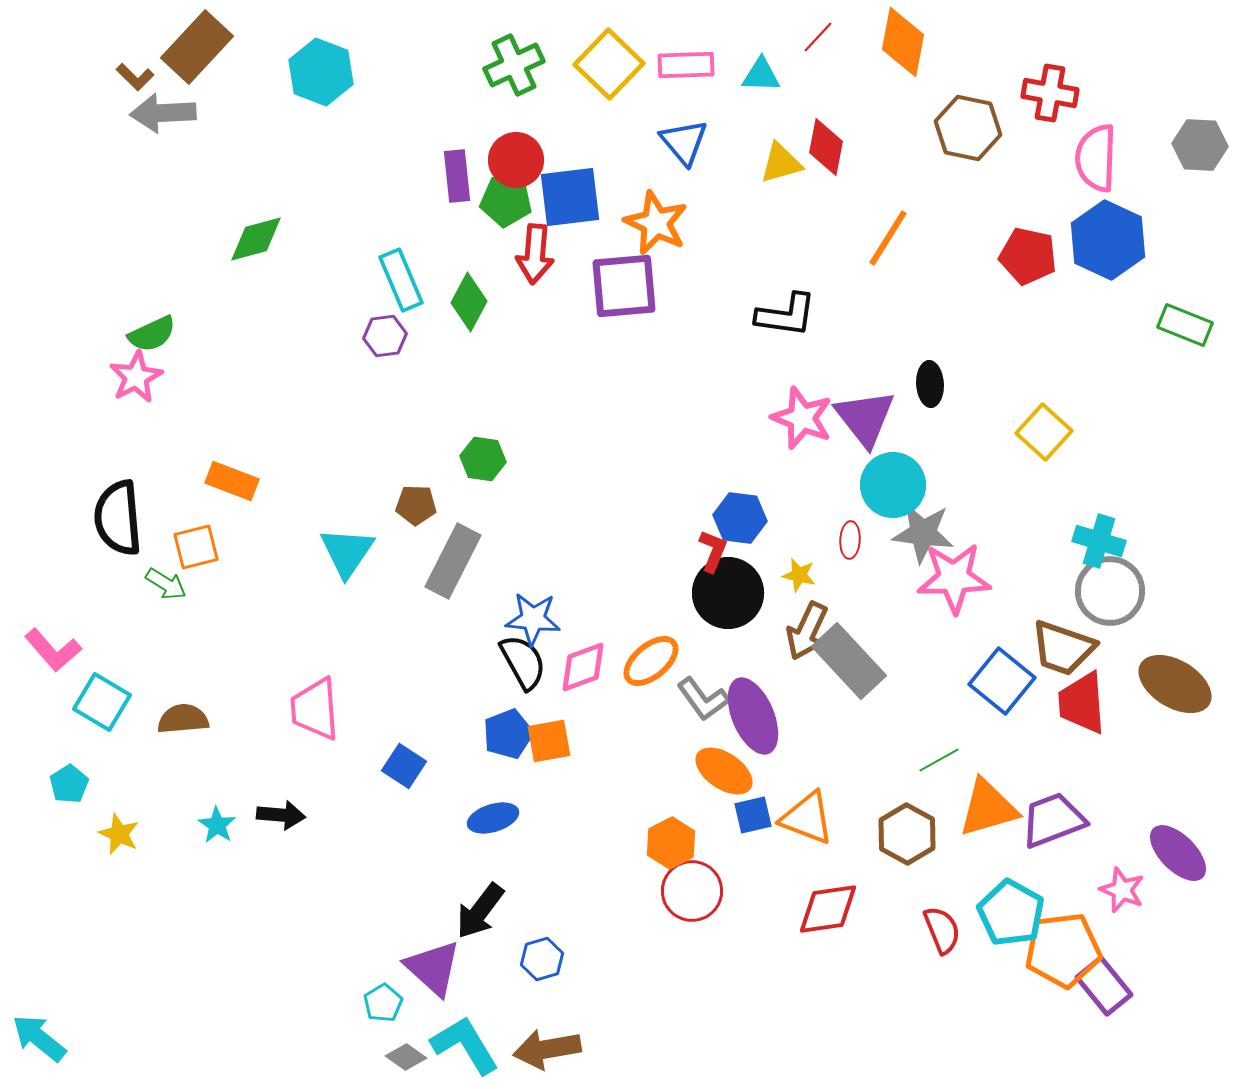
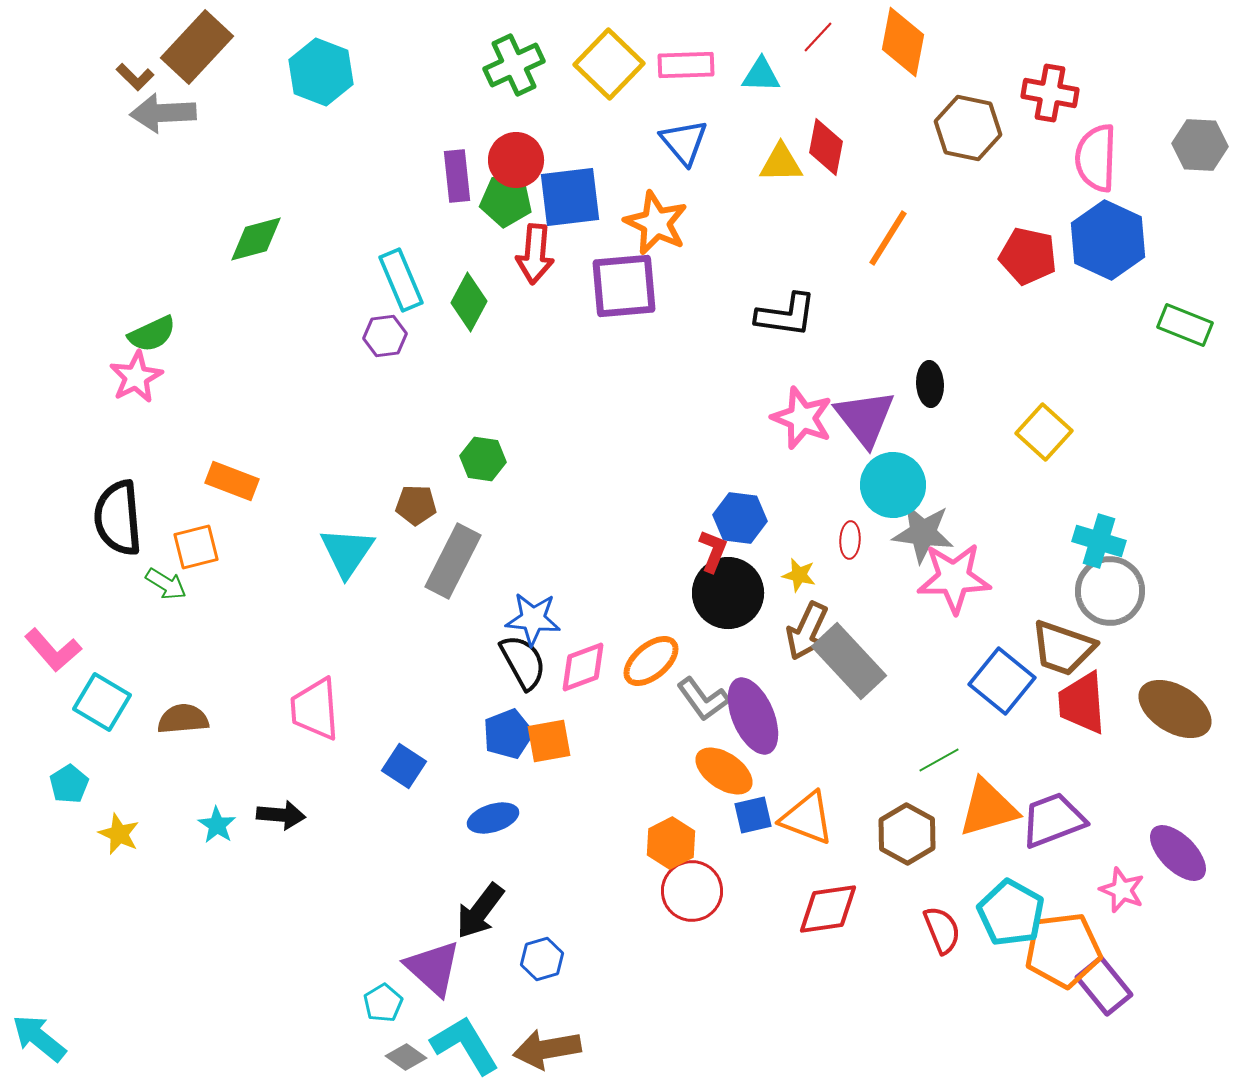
yellow triangle at (781, 163): rotated 15 degrees clockwise
brown ellipse at (1175, 684): moved 25 px down
